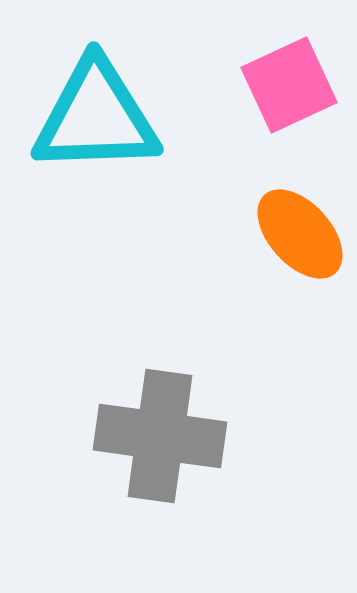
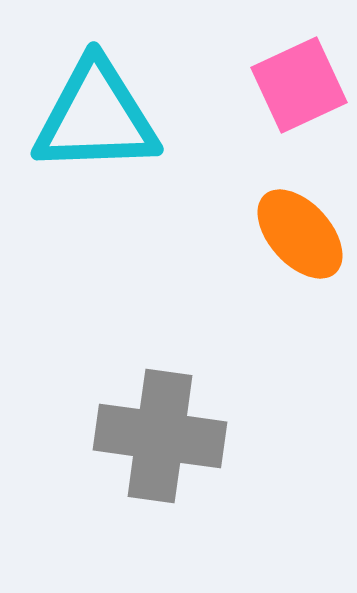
pink square: moved 10 px right
